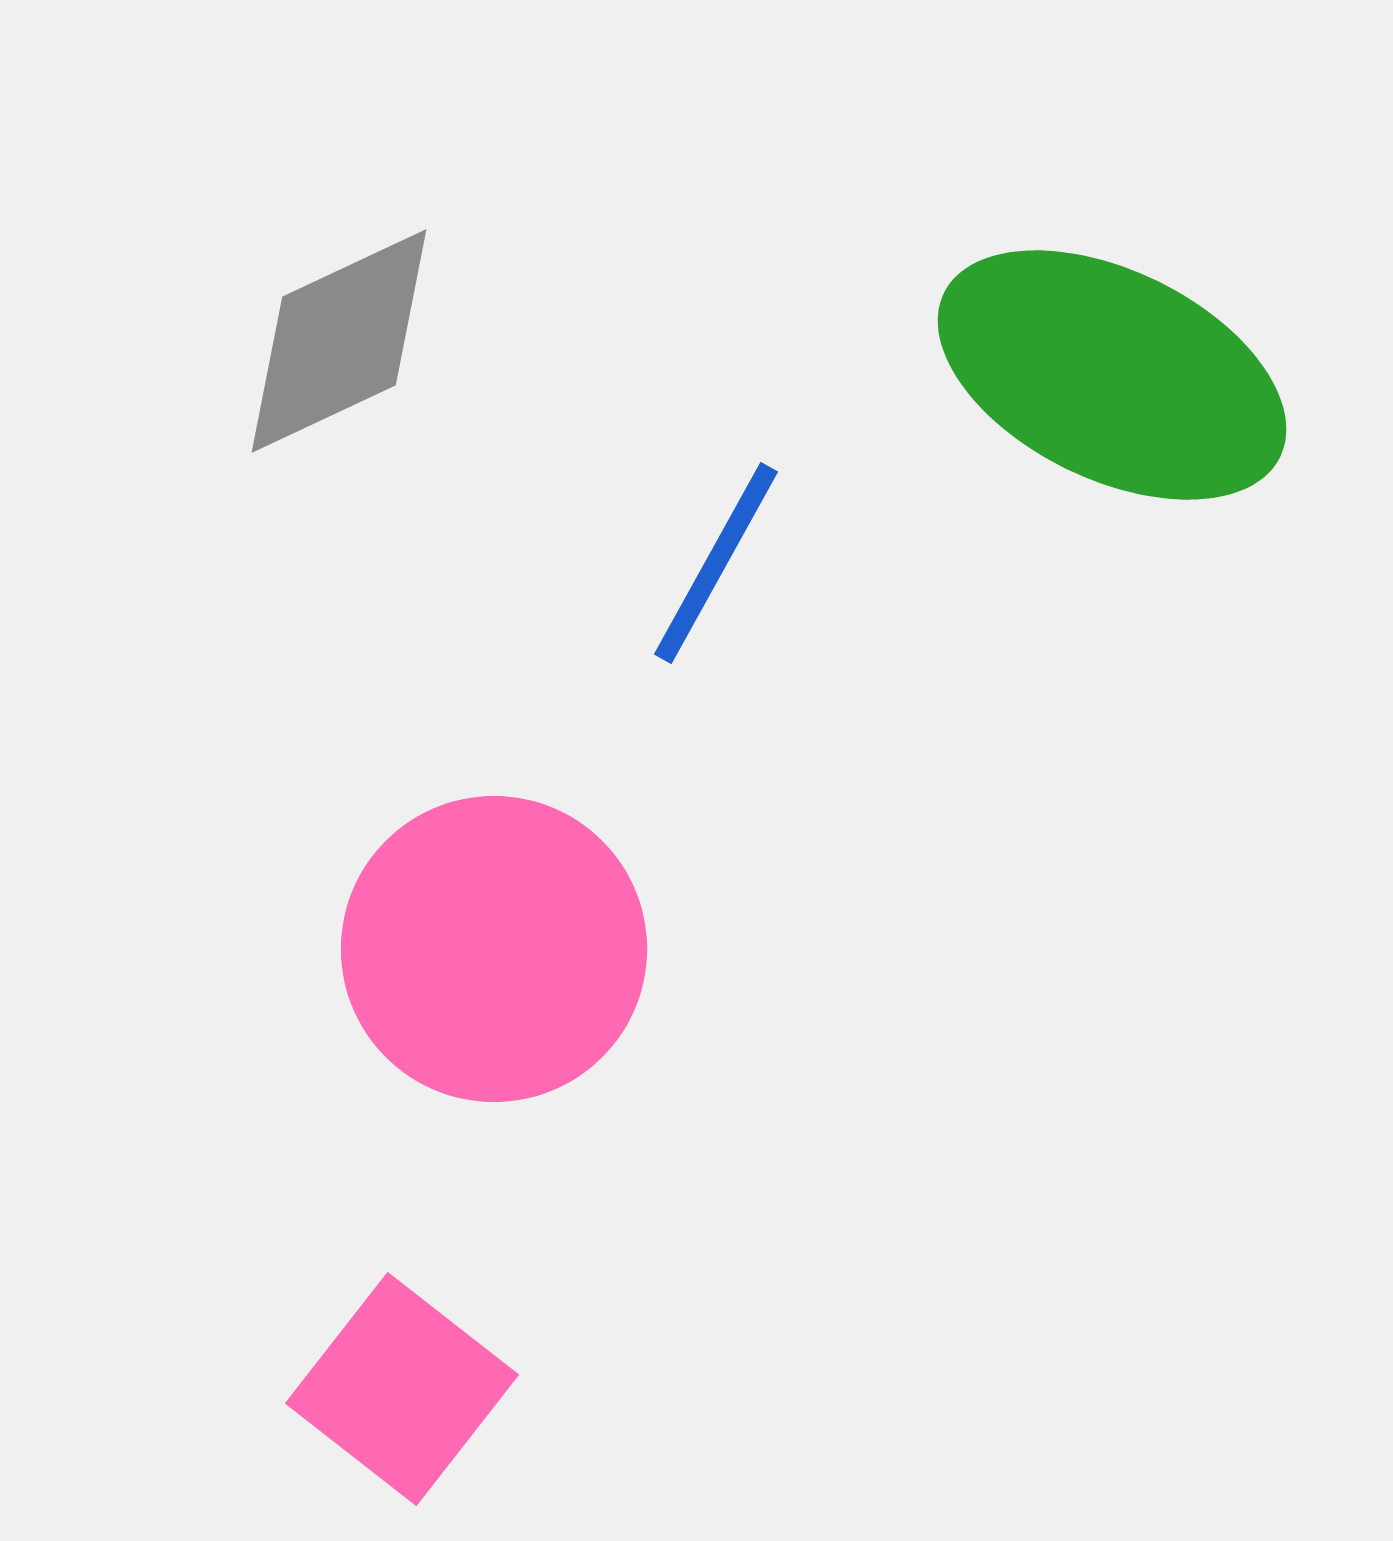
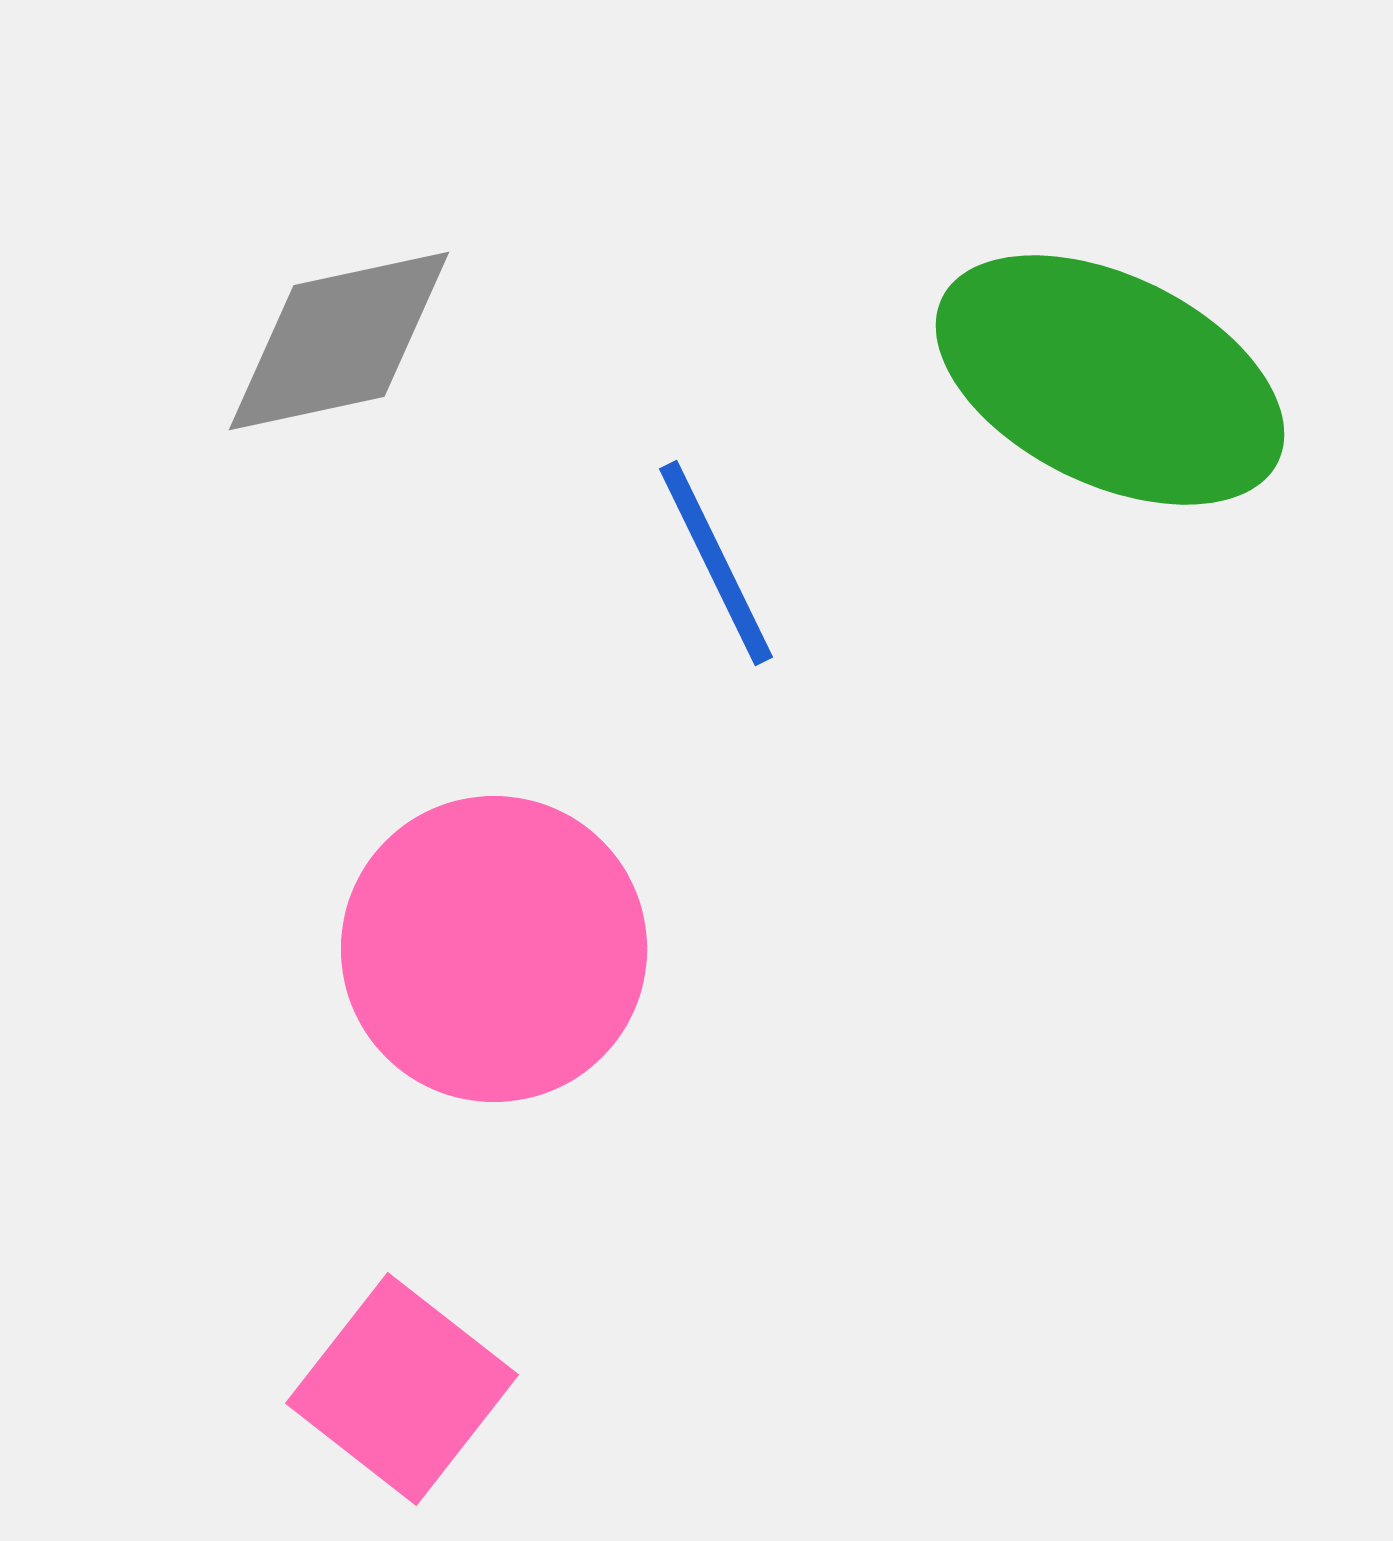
gray diamond: rotated 13 degrees clockwise
green ellipse: moved 2 px left, 5 px down
blue line: rotated 55 degrees counterclockwise
